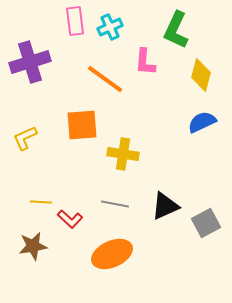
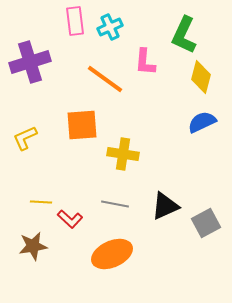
green L-shape: moved 8 px right, 5 px down
yellow diamond: moved 2 px down
